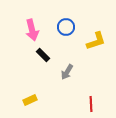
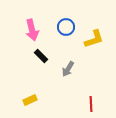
yellow L-shape: moved 2 px left, 2 px up
black rectangle: moved 2 px left, 1 px down
gray arrow: moved 1 px right, 3 px up
